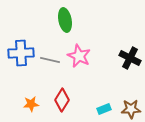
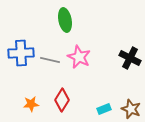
pink star: moved 1 px down
brown star: rotated 24 degrees clockwise
